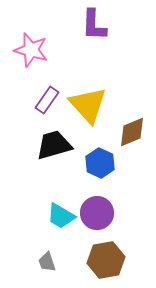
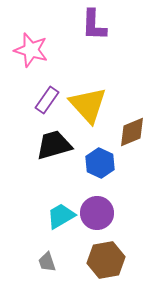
cyan trapezoid: rotated 120 degrees clockwise
